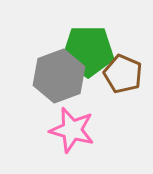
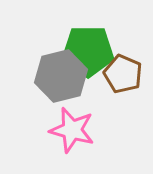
gray hexagon: moved 2 px right; rotated 6 degrees clockwise
